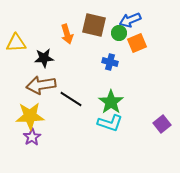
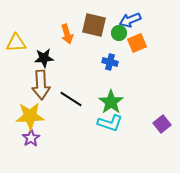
brown arrow: rotated 84 degrees counterclockwise
purple star: moved 1 px left, 1 px down
